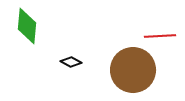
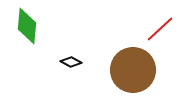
red line: moved 7 px up; rotated 40 degrees counterclockwise
